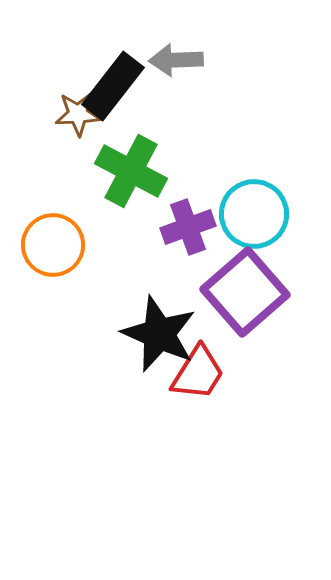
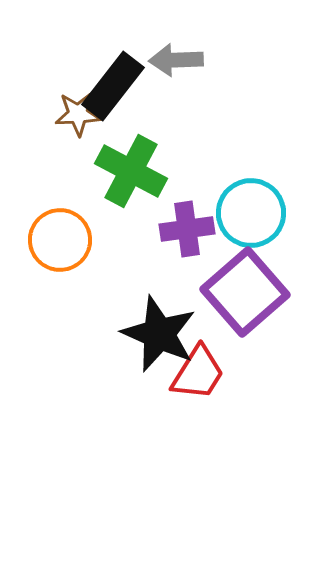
cyan circle: moved 3 px left, 1 px up
purple cross: moved 1 px left, 2 px down; rotated 12 degrees clockwise
orange circle: moved 7 px right, 5 px up
